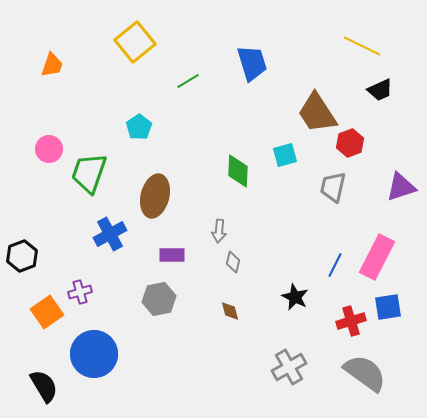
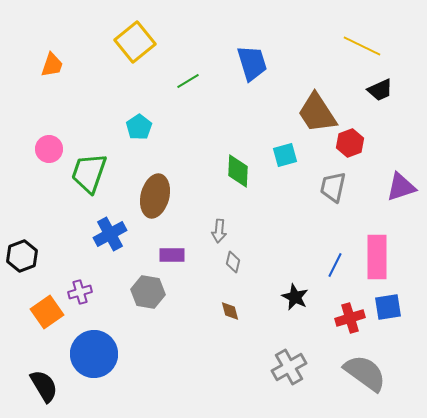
pink rectangle: rotated 27 degrees counterclockwise
gray hexagon: moved 11 px left, 7 px up; rotated 20 degrees clockwise
red cross: moved 1 px left, 3 px up
